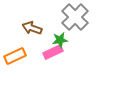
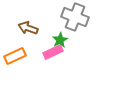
gray cross: rotated 24 degrees counterclockwise
brown arrow: moved 4 px left
green star: rotated 21 degrees counterclockwise
